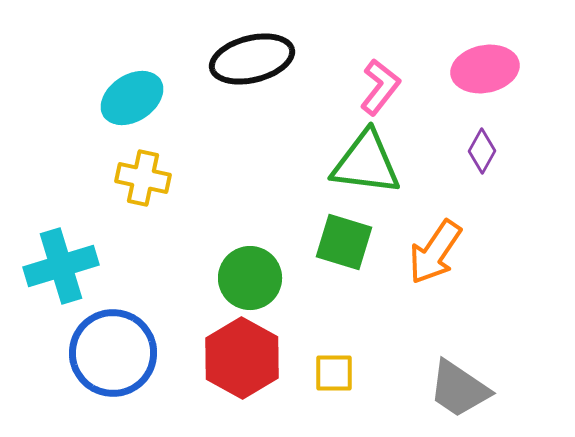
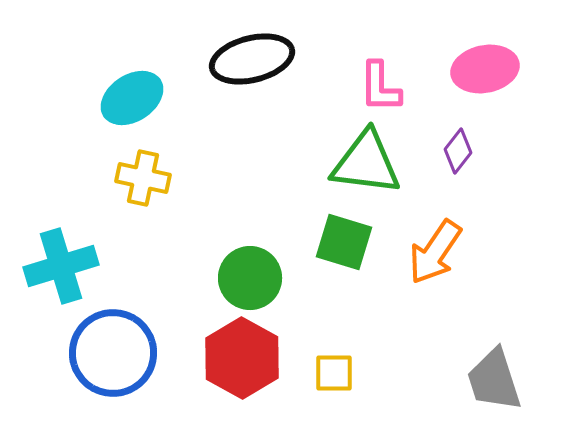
pink L-shape: rotated 142 degrees clockwise
purple diamond: moved 24 px left; rotated 9 degrees clockwise
gray trapezoid: moved 35 px right, 9 px up; rotated 38 degrees clockwise
